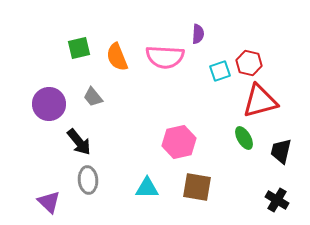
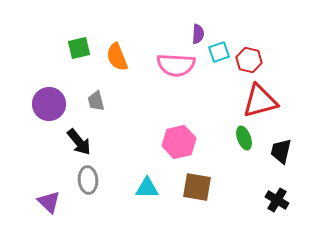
pink semicircle: moved 11 px right, 8 px down
red hexagon: moved 3 px up
cyan square: moved 1 px left, 19 px up
gray trapezoid: moved 3 px right, 4 px down; rotated 25 degrees clockwise
green ellipse: rotated 10 degrees clockwise
